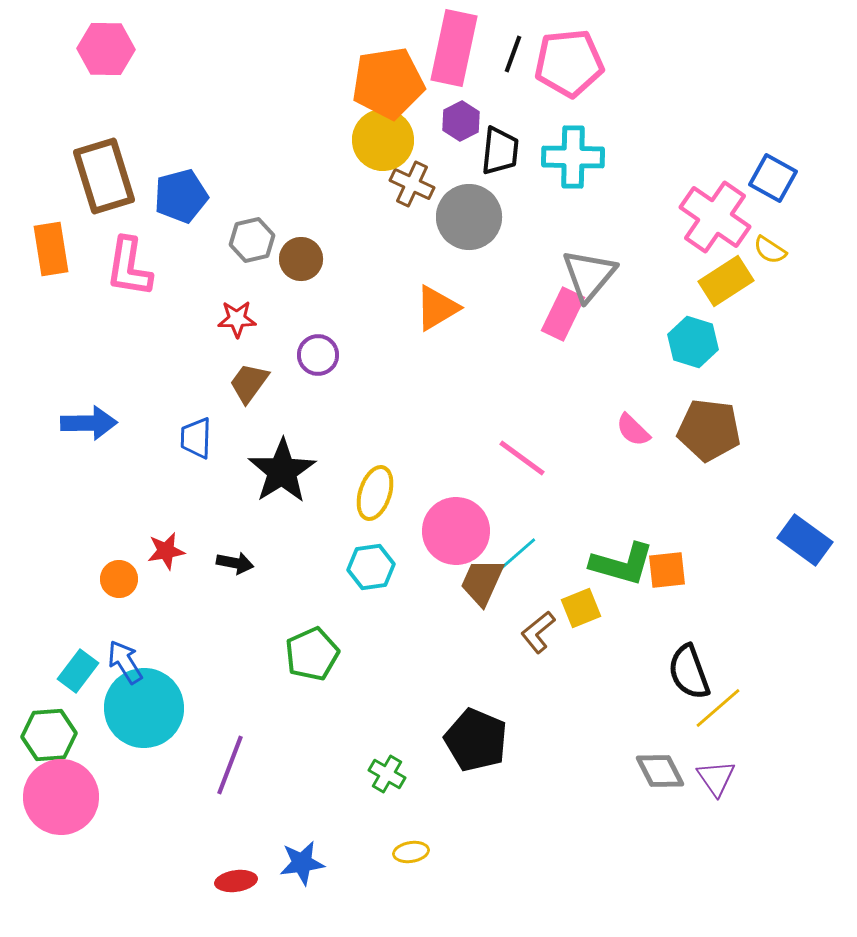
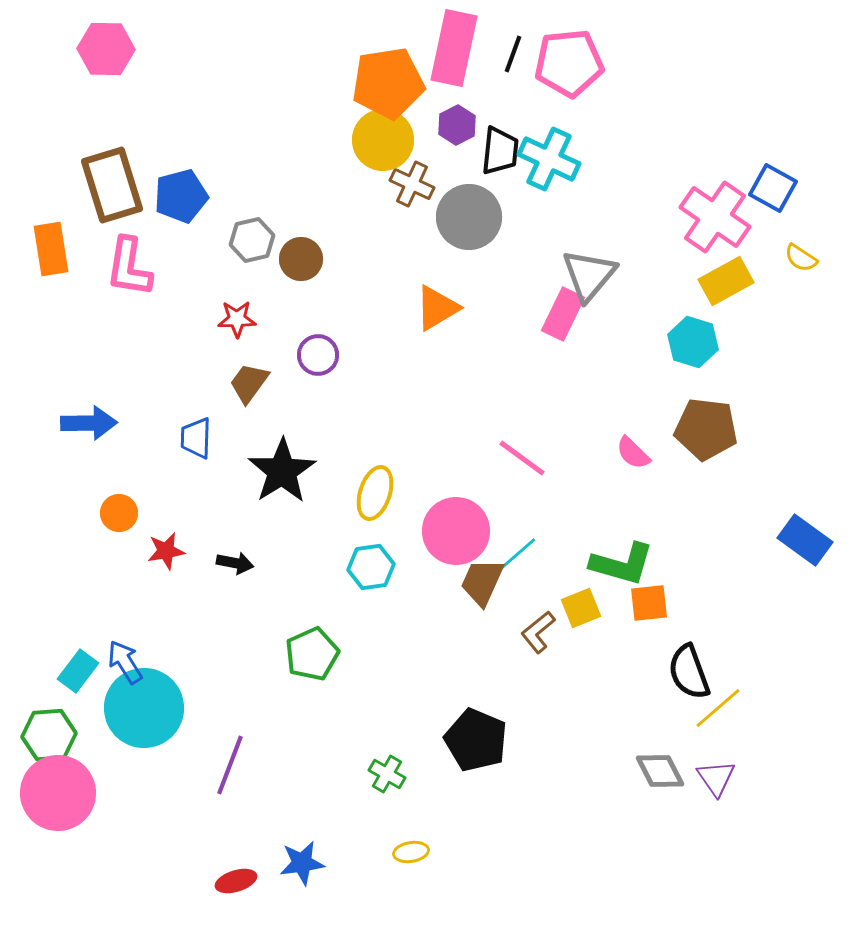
purple hexagon at (461, 121): moved 4 px left, 4 px down
cyan cross at (573, 157): moved 24 px left, 2 px down; rotated 24 degrees clockwise
brown rectangle at (104, 176): moved 8 px right, 9 px down
blue square at (773, 178): moved 10 px down
yellow semicircle at (770, 250): moved 31 px right, 8 px down
yellow rectangle at (726, 281): rotated 4 degrees clockwise
pink semicircle at (633, 430): moved 23 px down
brown pentagon at (709, 430): moved 3 px left, 1 px up
orange square at (667, 570): moved 18 px left, 33 px down
orange circle at (119, 579): moved 66 px up
pink circle at (61, 797): moved 3 px left, 4 px up
red ellipse at (236, 881): rotated 9 degrees counterclockwise
